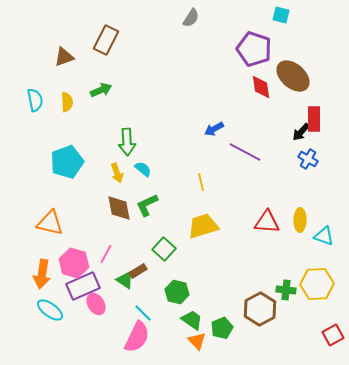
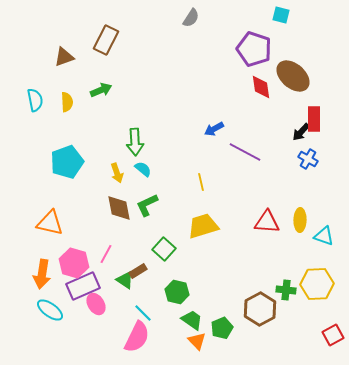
green arrow at (127, 142): moved 8 px right
